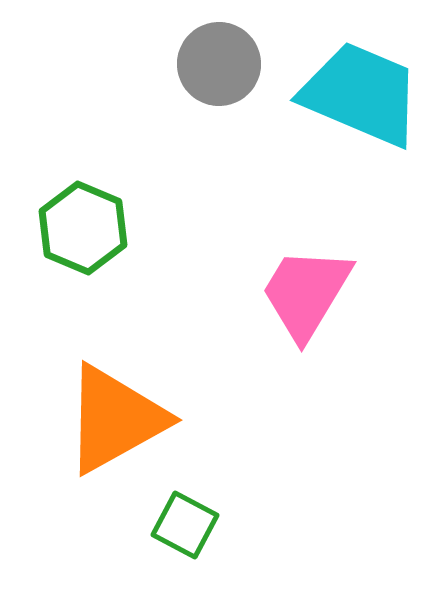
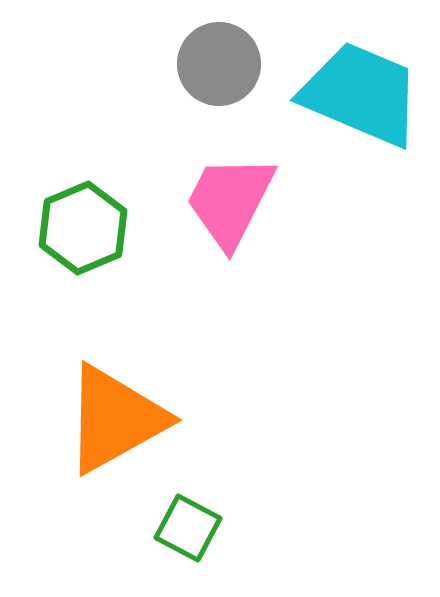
green hexagon: rotated 14 degrees clockwise
pink trapezoid: moved 76 px left, 92 px up; rotated 4 degrees counterclockwise
green square: moved 3 px right, 3 px down
